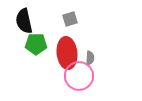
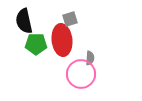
red ellipse: moved 5 px left, 13 px up
pink circle: moved 2 px right, 2 px up
